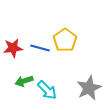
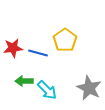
blue line: moved 2 px left, 5 px down
green arrow: rotated 18 degrees clockwise
gray star: rotated 20 degrees counterclockwise
